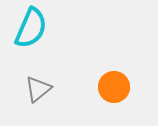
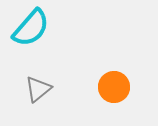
cyan semicircle: rotated 18 degrees clockwise
